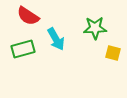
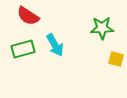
green star: moved 7 px right
cyan arrow: moved 1 px left, 6 px down
yellow square: moved 3 px right, 6 px down
